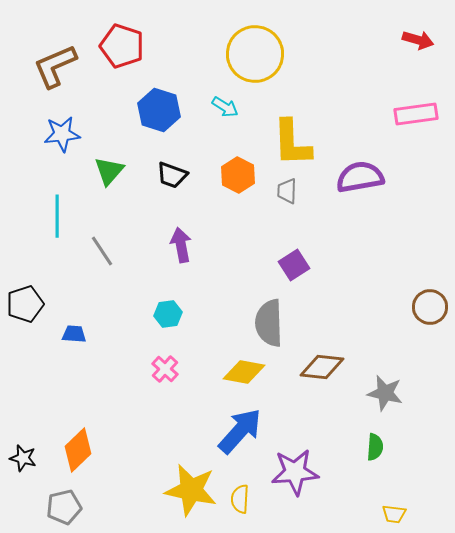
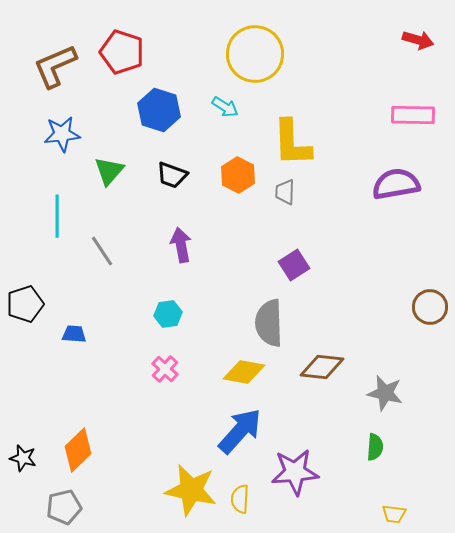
red pentagon: moved 6 px down
pink rectangle: moved 3 px left, 1 px down; rotated 9 degrees clockwise
purple semicircle: moved 36 px right, 7 px down
gray trapezoid: moved 2 px left, 1 px down
